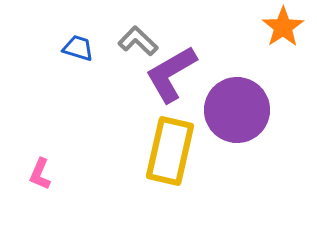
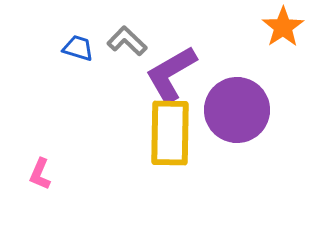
gray L-shape: moved 11 px left
yellow rectangle: moved 18 px up; rotated 12 degrees counterclockwise
